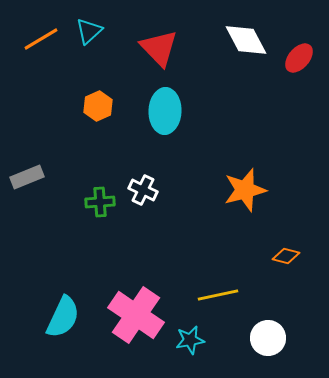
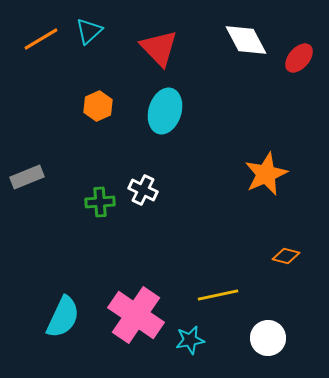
cyan ellipse: rotated 15 degrees clockwise
orange star: moved 21 px right, 16 px up; rotated 9 degrees counterclockwise
